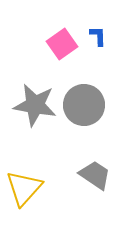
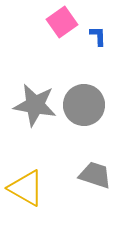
pink square: moved 22 px up
gray trapezoid: rotated 16 degrees counterclockwise
yellow triangle: moved 2 px right; rotated 42 degrees counterclockwise
